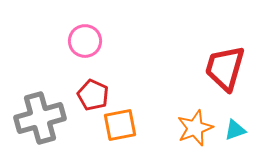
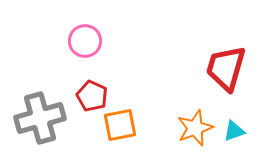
red trapezoid: moved 1 px right
red pentagon: moved 1 px left, 1 px down
cyan triangle: moved 1 px left, 1 px down
